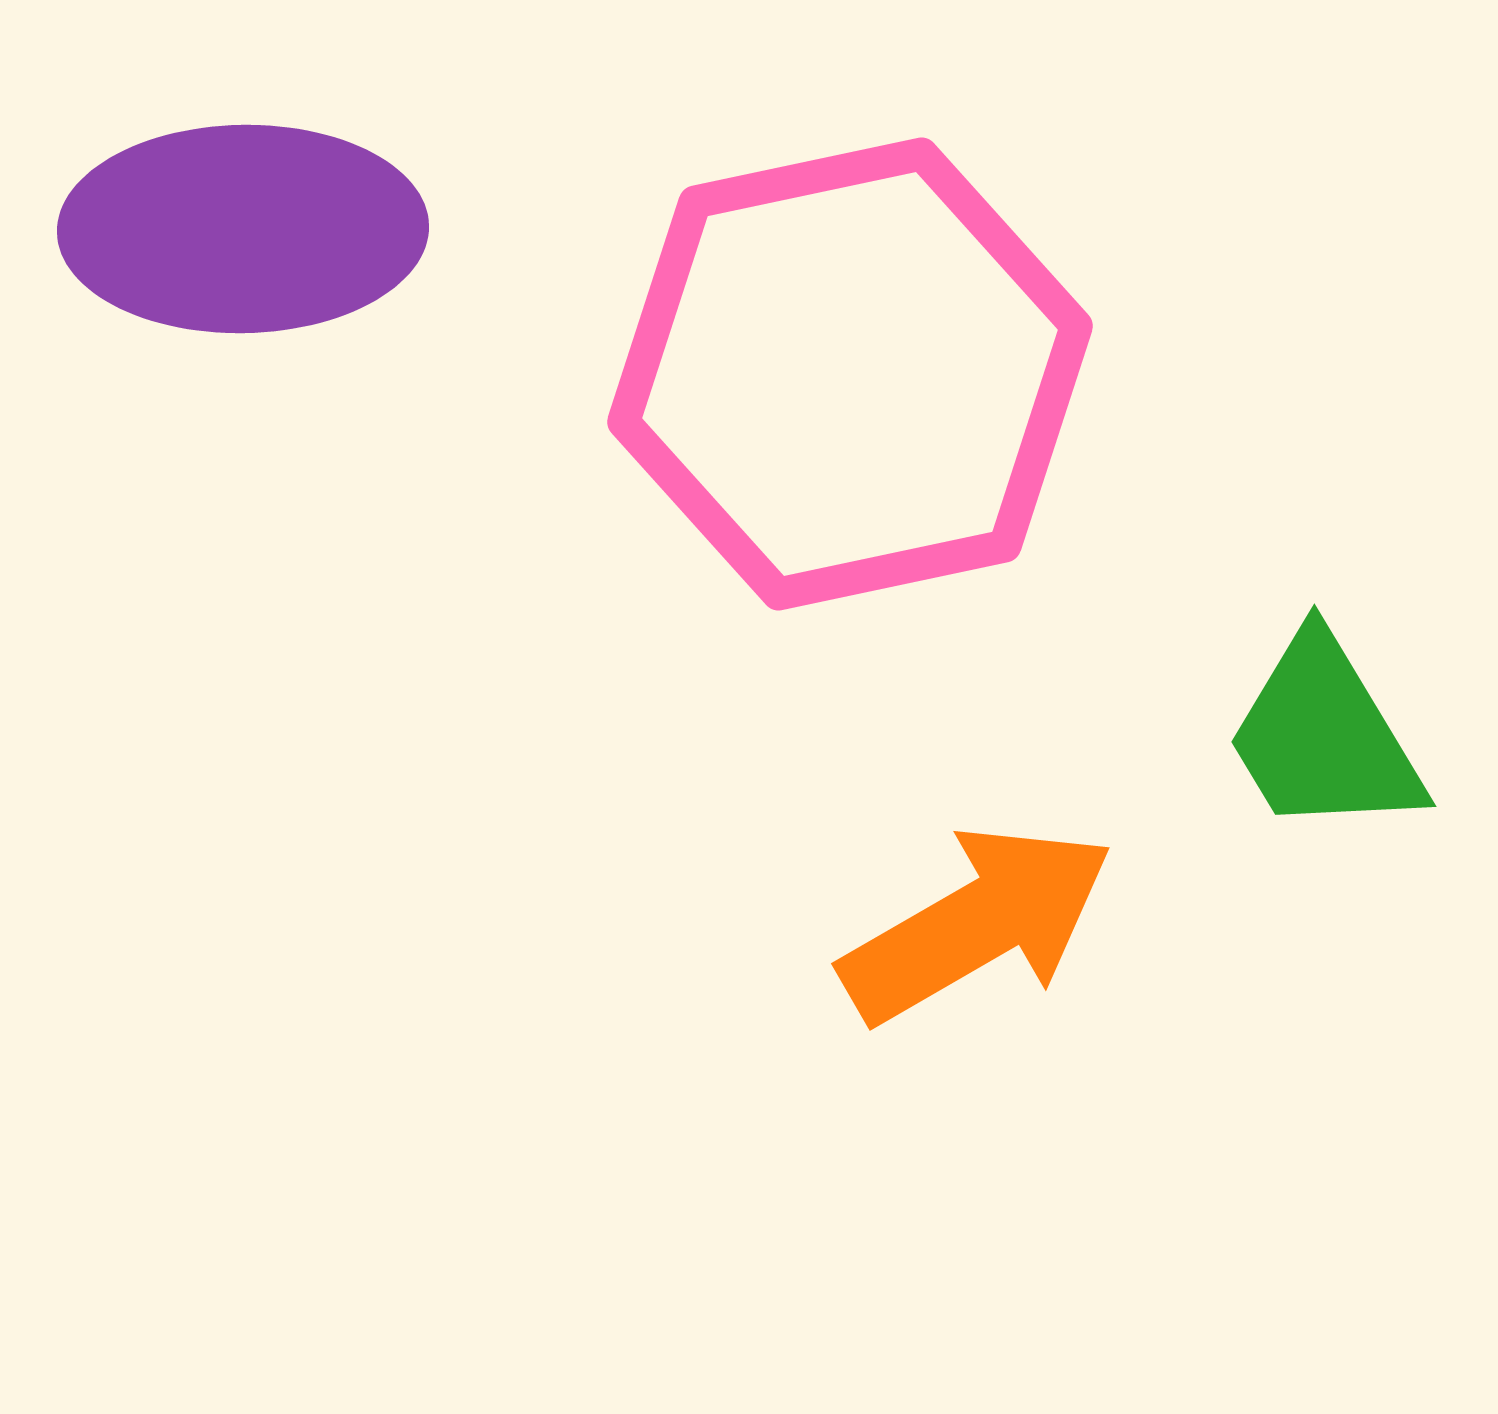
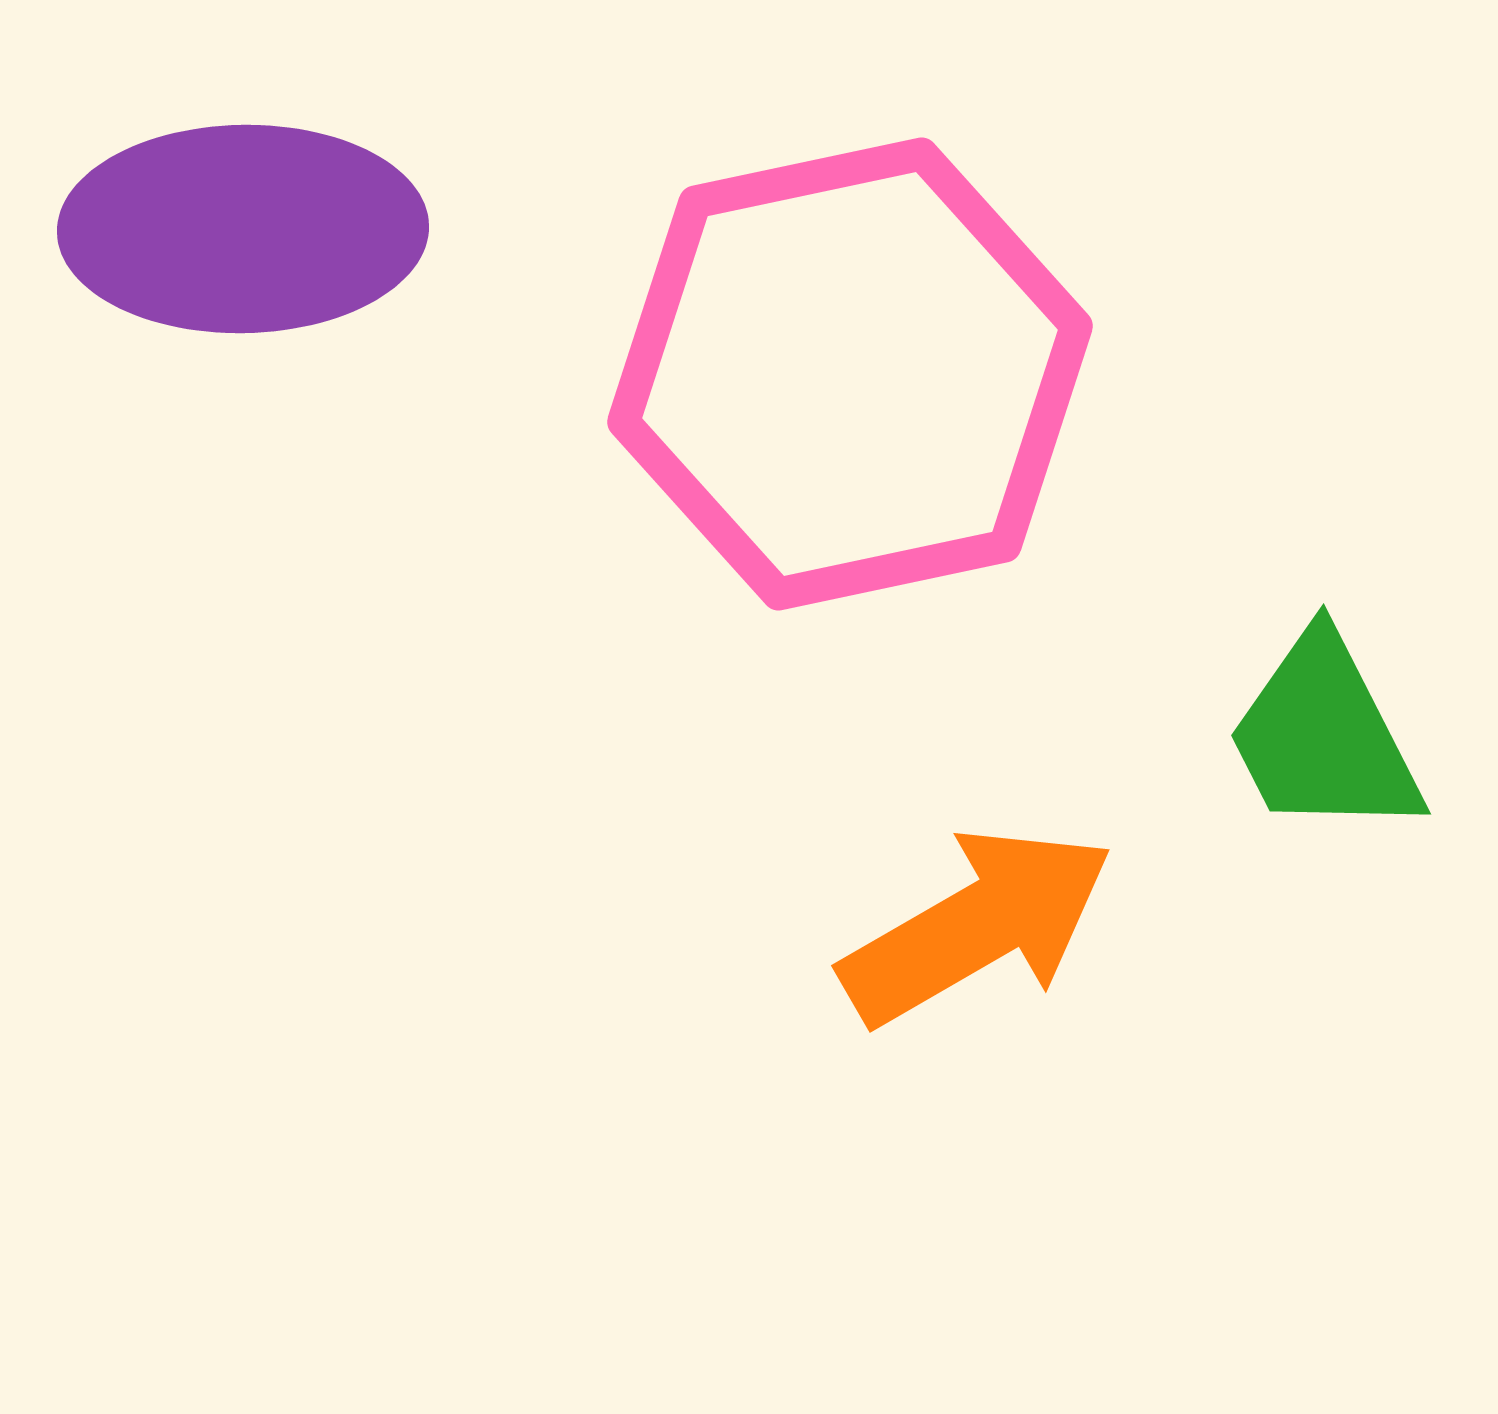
green trapezoid: rotated 4 degrees clockwise
orange arrow: moved 2 px down
